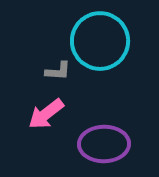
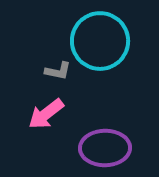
gray L-shape: rotated 8 degrees clockwise
purple ellipse: moved 1 px right, 4 px down
